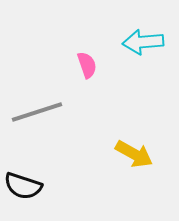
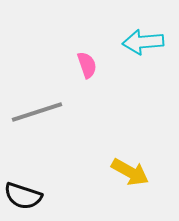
yellow arrow: moved 4 px left, 18 px down
black semicircle: moved 10 px down
